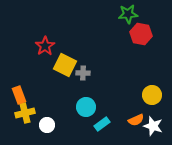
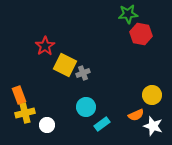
gray cross: rotated 24 degrees counterclockwise
orange semicircle: moved 5 px up
